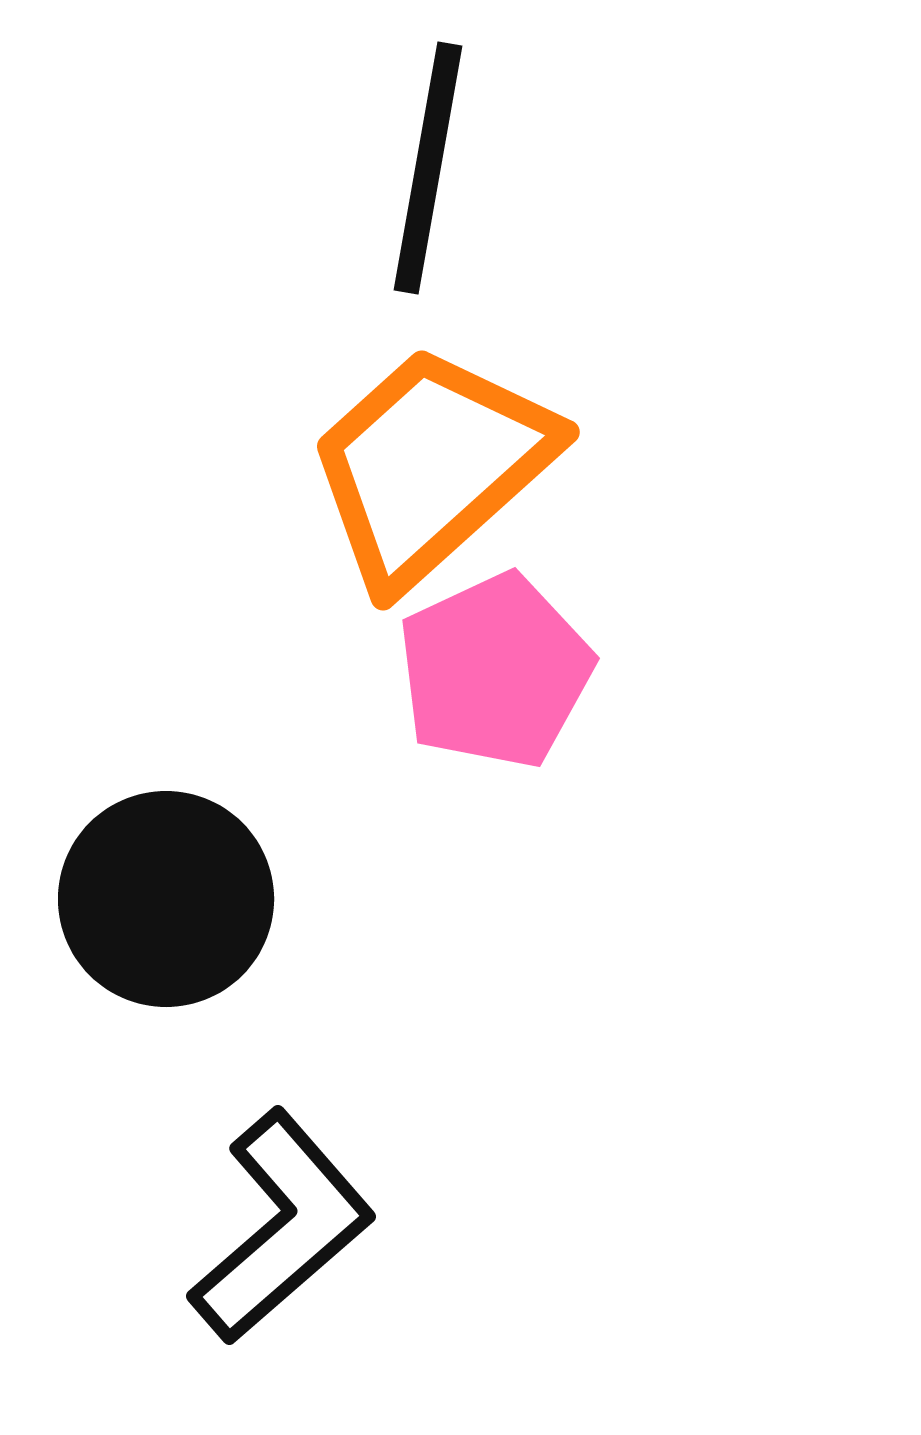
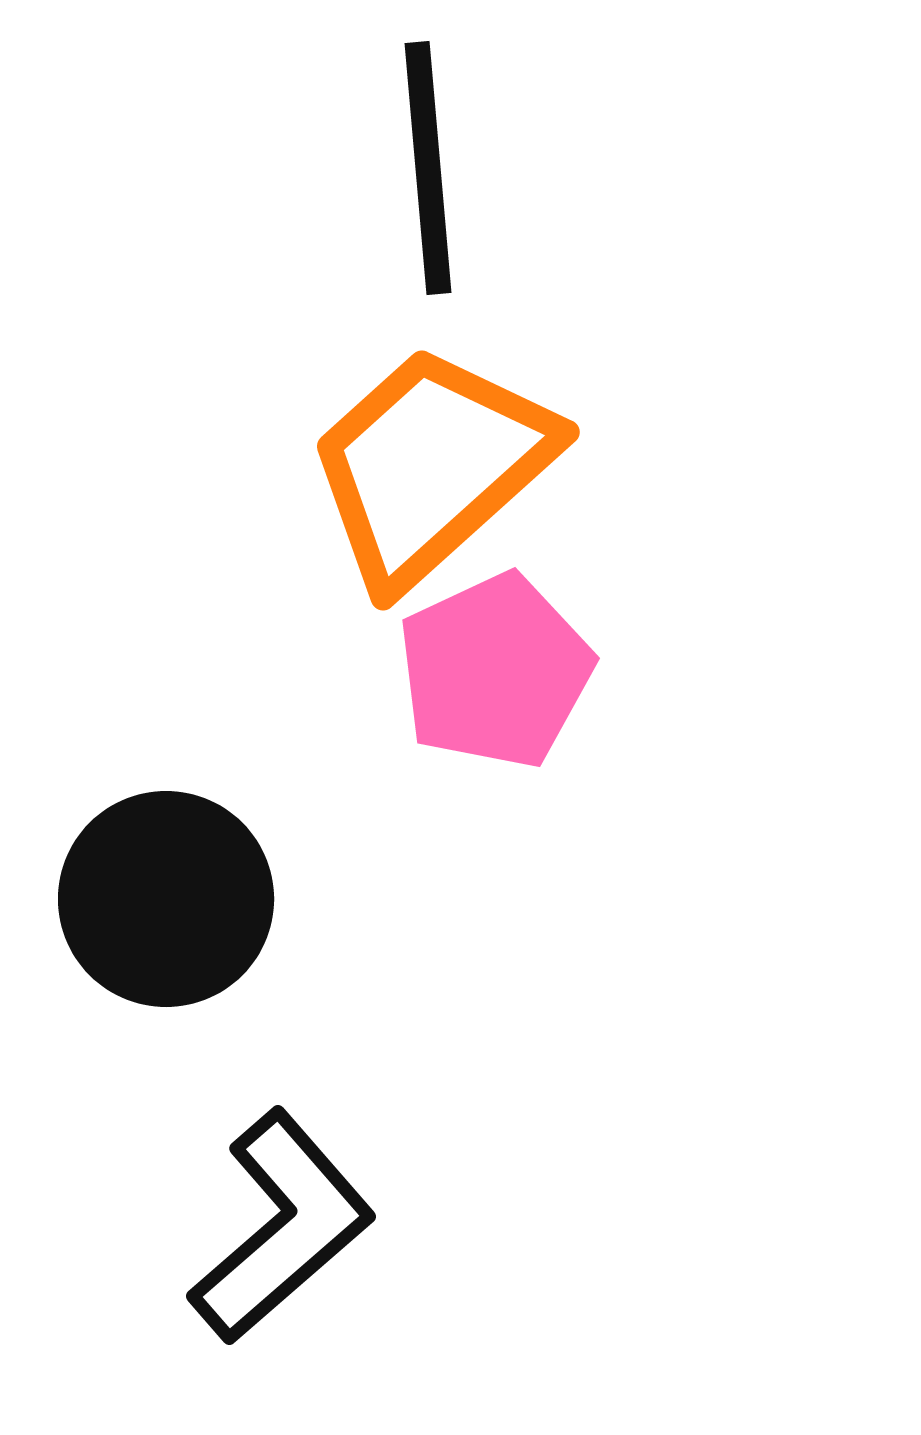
black line: rotated 15 degrees counterclockwise
